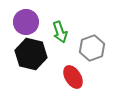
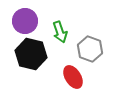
purple circle: moved 1 px left, 1 px up
gray hexagon: moved 2 px left, 1 px down; rotated 20 degrees counterclockwise
